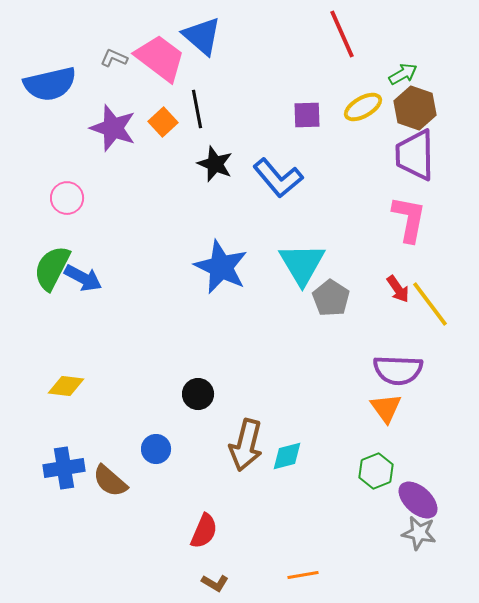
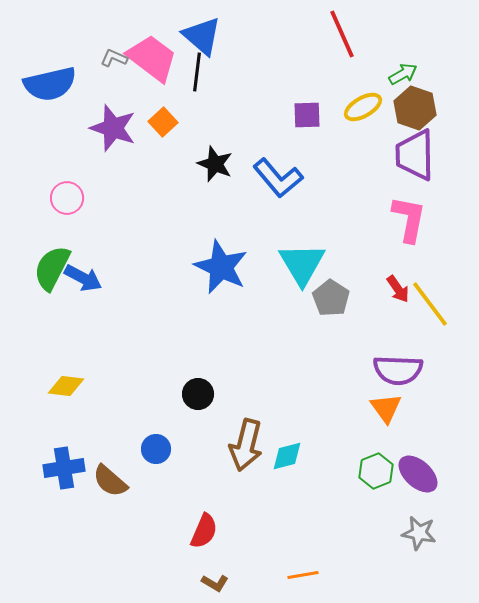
pink trapezoid: moved 8 px left
black line: moved 37 px up; rotated 18 degrees clockwise
purple ellipse: moved 26 px up
